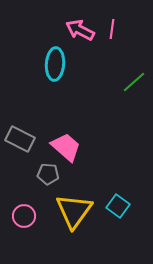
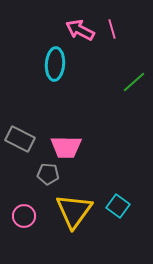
pink line: rotated 24 degrees counterclockwise
pink trapezoid: rotated 140 degrees clockwise
